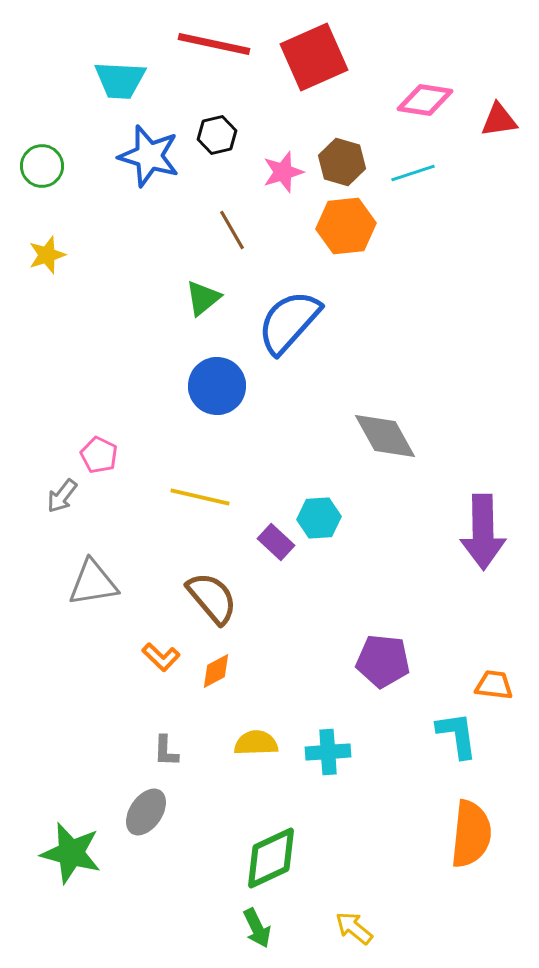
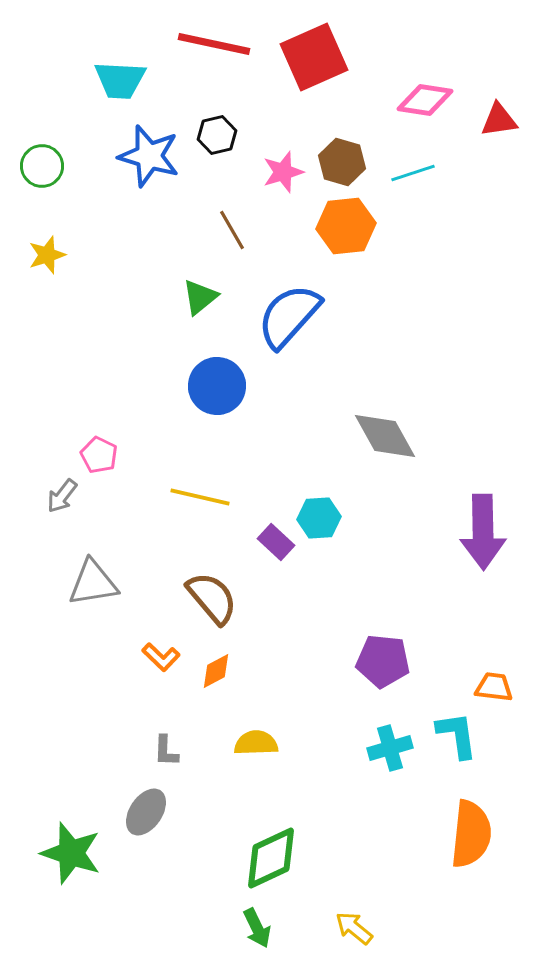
green triangle: moved 3 px left, 1 px up
blue semicircle: moved 6 px up
orange trapezoid: moved 2 px down
cyan cross: moved 62 px right, 4 px up; rotated 12 degrees counterclockwise
green star: rotated 4 degrees clockwise
